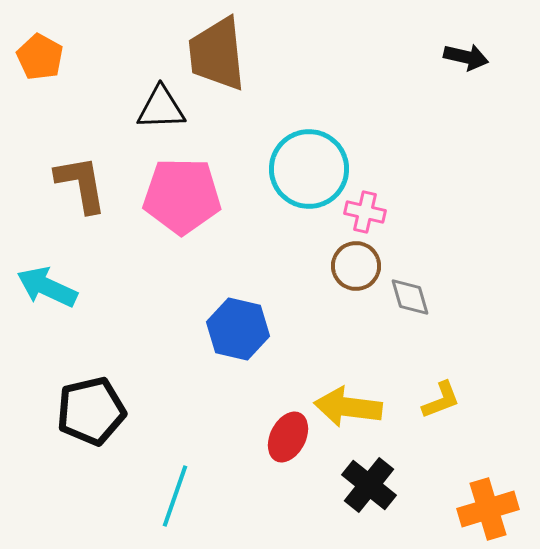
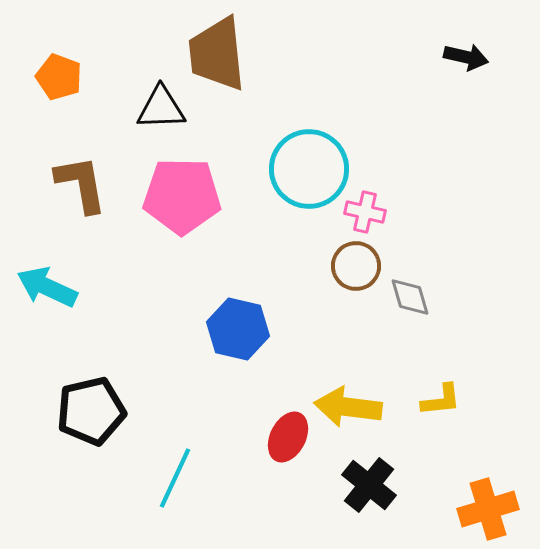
orange pentagon: moved 19 px right, 20 px down; rotated 9 degrees counterclockwise
yellow L-shape: rotated 15 degrees clockwise
cyan line: moved 18 px up; rotated 6 degrees clockwise
